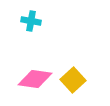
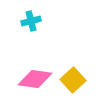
cyan cross: rotated 24 degrees counterclockwise
